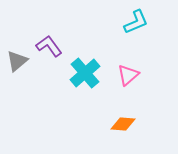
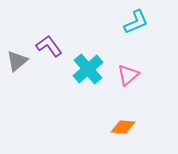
cyan cross: moved 3 px right, 4 px up
orange diamond: moved 3 px down
